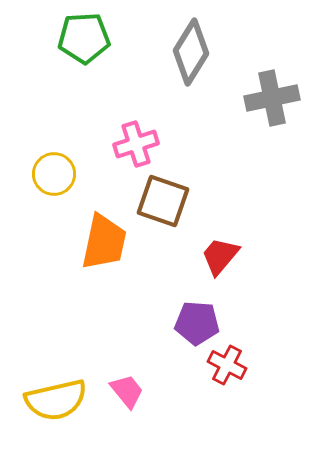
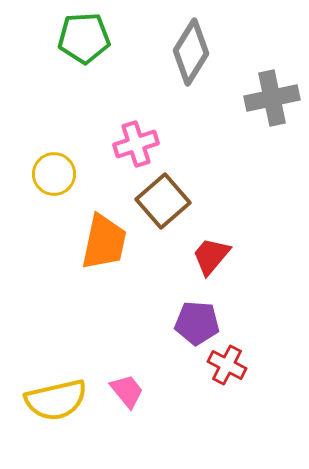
brown square: rotated 30 degrees clockwise
red trapezoid: moved 9 px left
